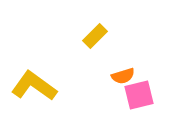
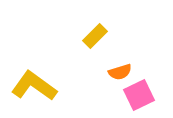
orange semicircle: moved 3 px left, 4 px up
pink square: rotated 12 degrees counterclockwise
